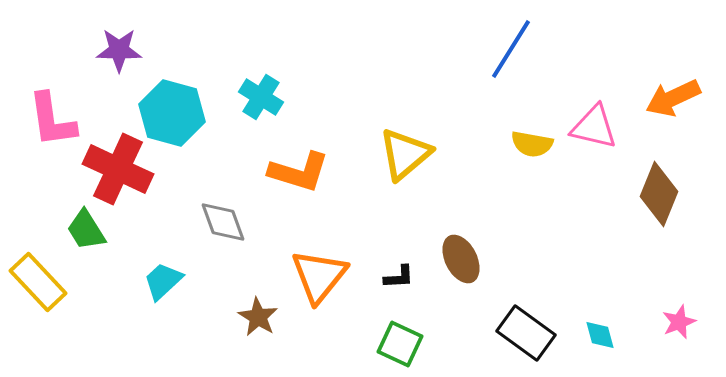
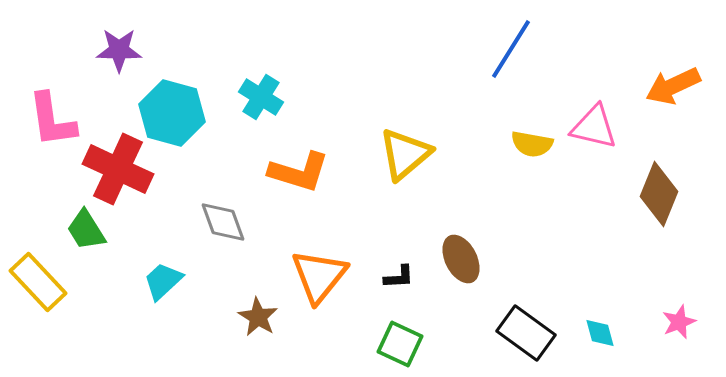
orange arrow: moved 12 px up
cyan diamond: moved 2 px up
